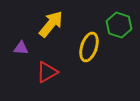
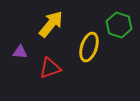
purple triangle: moved 1 px left, 4 px down
red triangle: moved 3 px right, 4 px up; rotated 10 degrees clockwise
